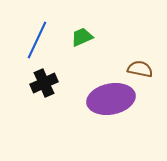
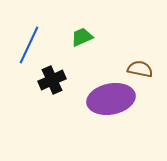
blue line: moved 8 px left, 5 px down
black cross: moved 8 px right, 3 px up
